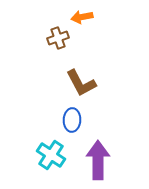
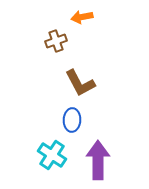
brown cross: moved 2 px left, 3 px down
brown L-shape: moved 1 px left
cyan cross: moved 1 px right
